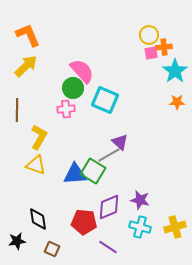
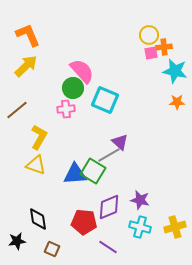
cyan star: rotated 25 degrees counterclockwise
brown line: rotated 50 degrees clockwise
